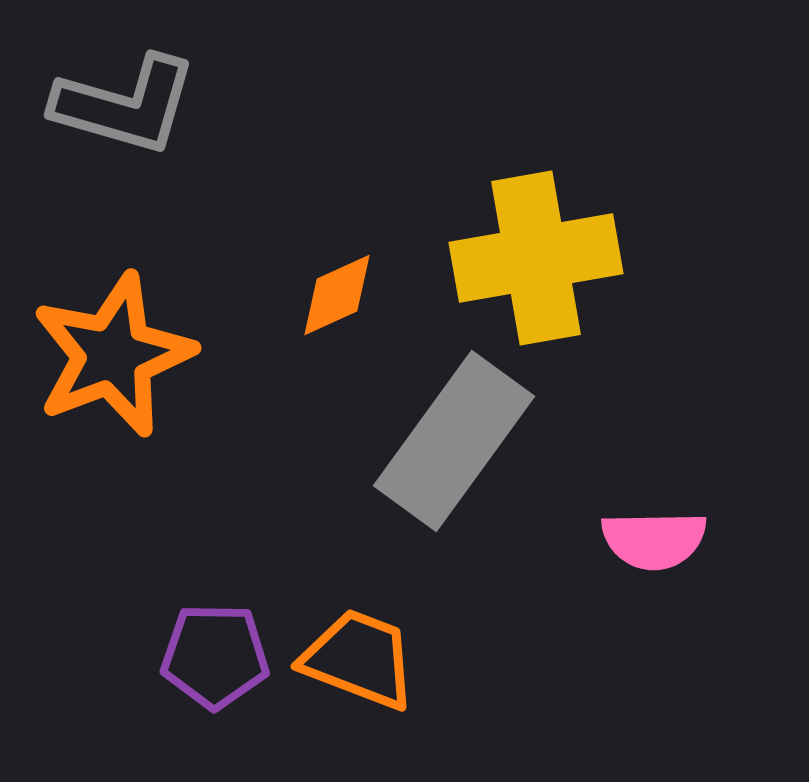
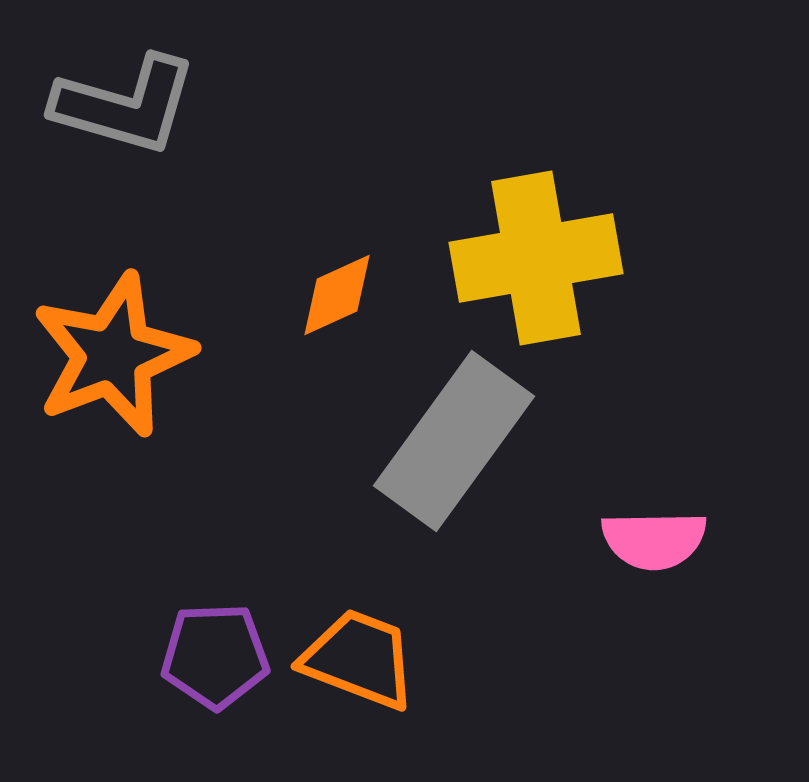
purple pentagon: rotated 3 degrees counterclockwise
